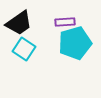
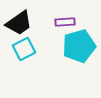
cyan pentagon: moved 4 px right, 3 px down
cyan square: rotated 30 degrees clockwise
